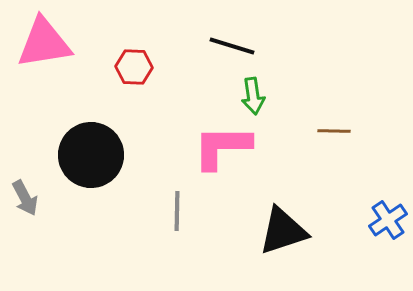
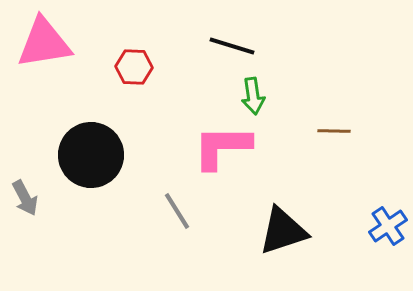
gray line: rotated 33 degrees counterclockwise
blue cross: moved 6 px down
